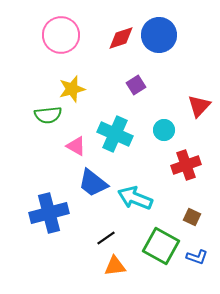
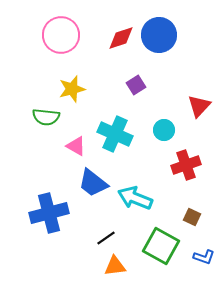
green semicircle: moved 2 px left, 2 px down; rotated 12 degrees clockwise
blue L-shape: moved 7 px right
